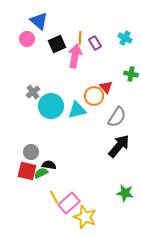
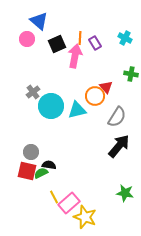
orange circle: moved 1 px right
